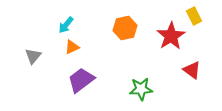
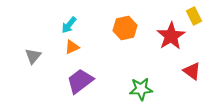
cyan arrow: moved 3 px right
red triangle: moved 1 px down
purple trapezoid: moved 1 px left, 1 px down
